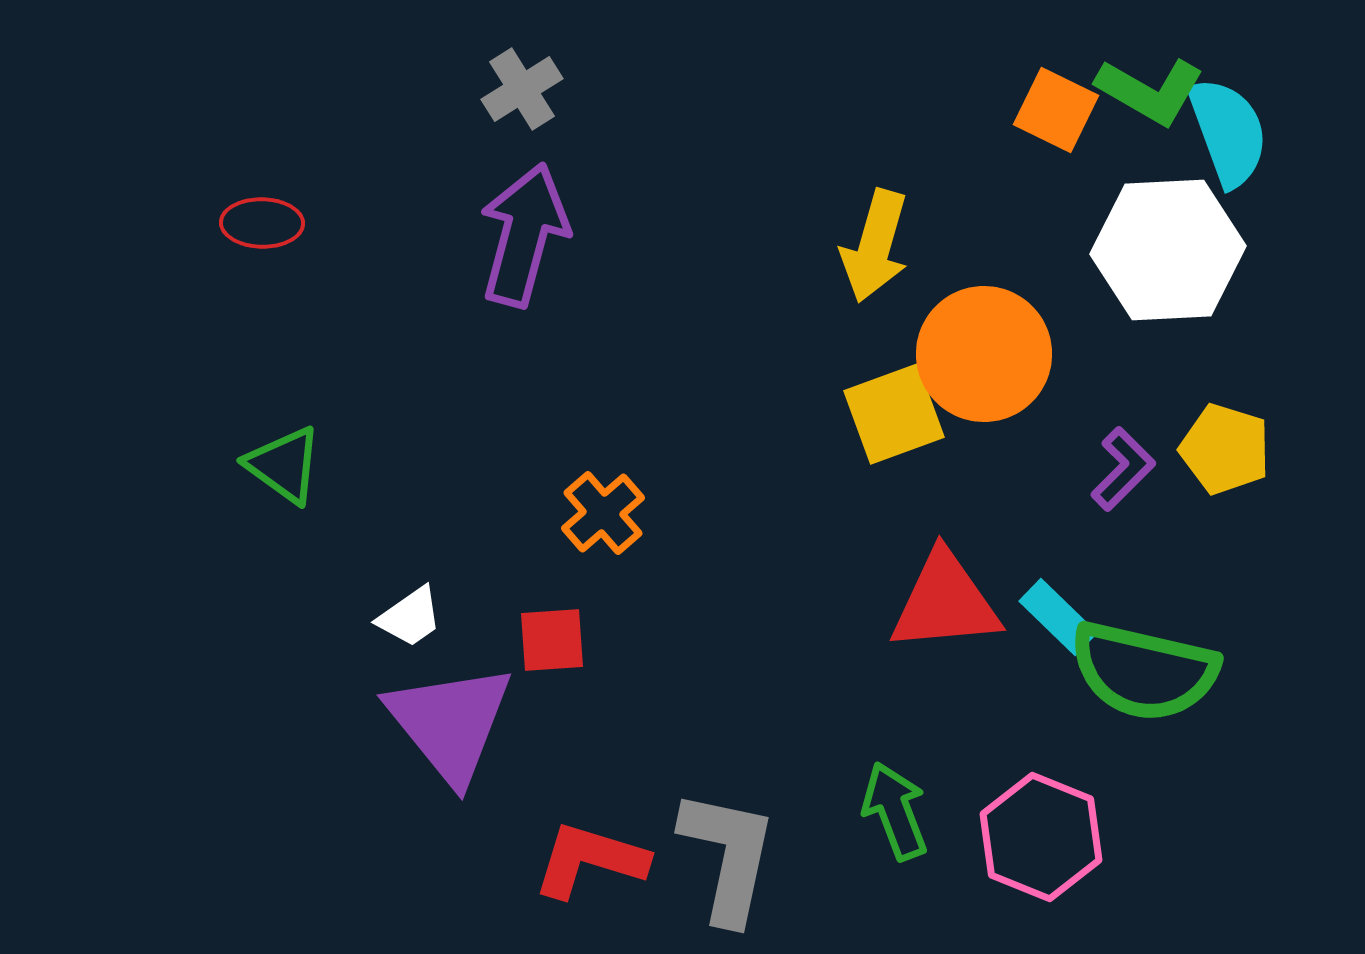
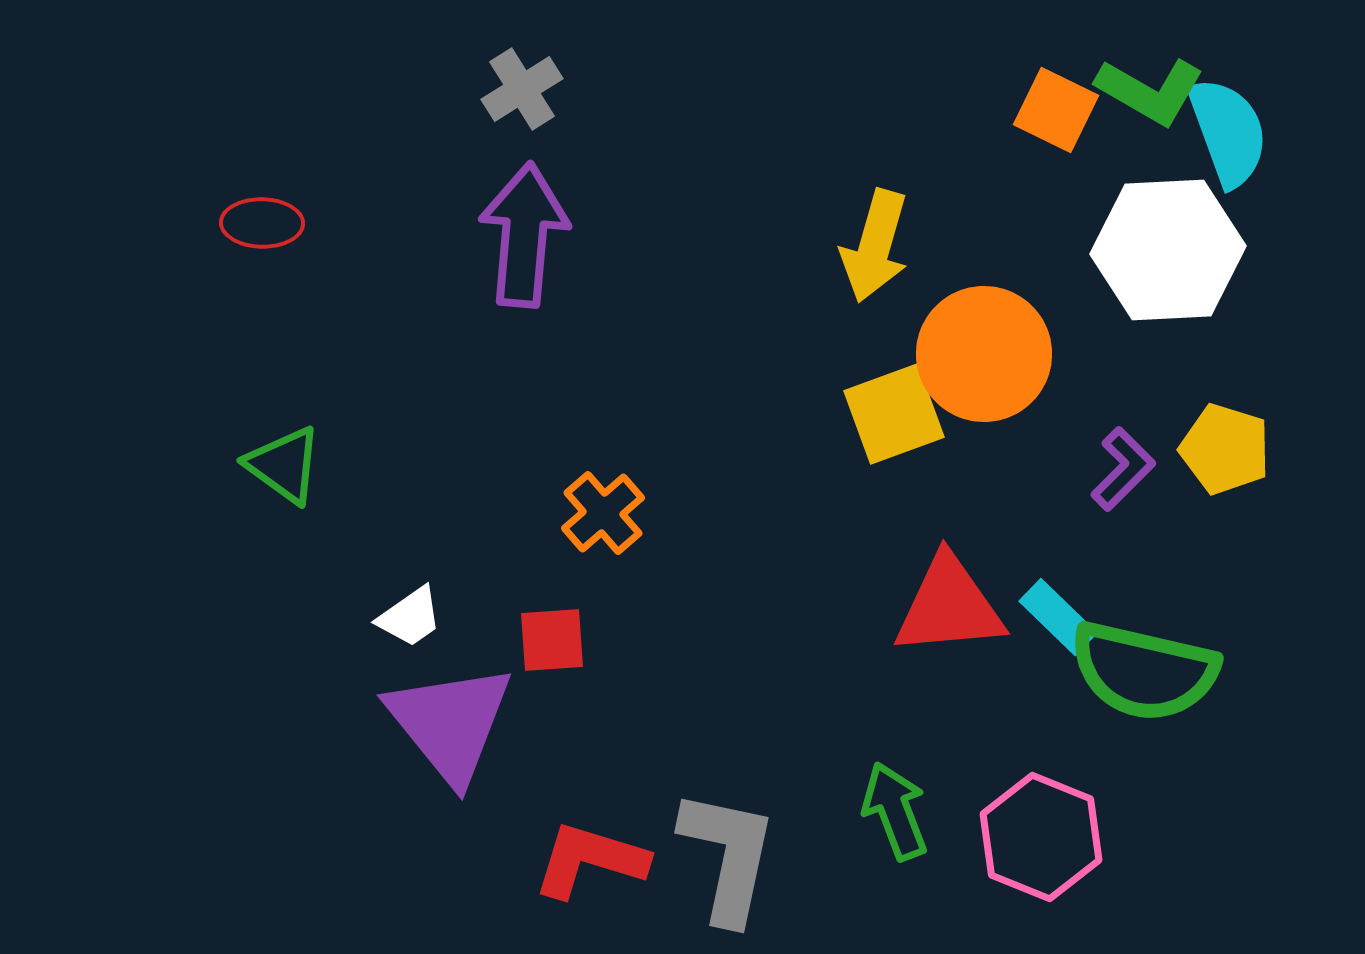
purple arrow: rotated 10 degrees counterclockwise
red triangle: moved 4 px right, 4 px down
